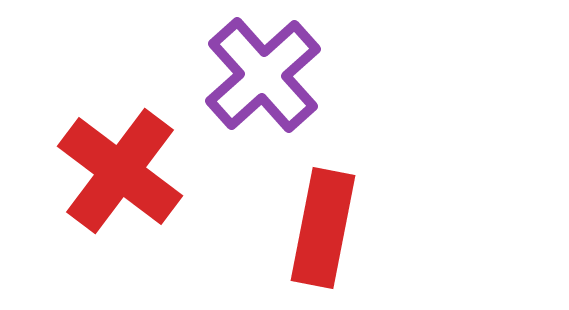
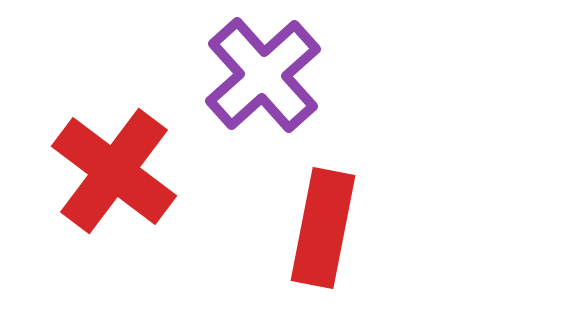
red cross: moved 6 px left
